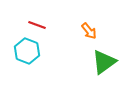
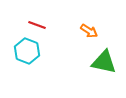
orange arrow: rotated 18 degrees counterclockwise
green triangle: rotated 48 degrees clockwise
